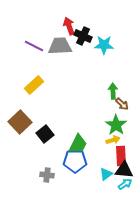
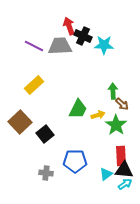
yellow arrow: moved 15 px left, 25 px up
green trapezoid: moved 35 px up
gray cross: moved 1 px left, 2 px up
